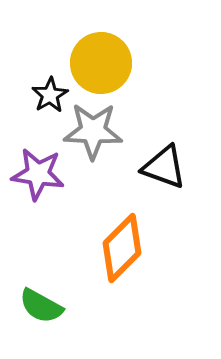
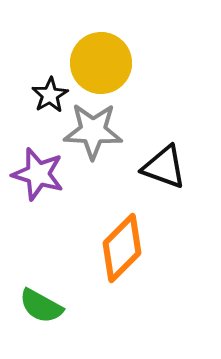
purple star: rotated 8 degrees clockwise
